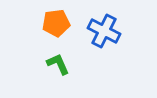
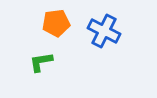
green L-shape: moved 17 px left, 2 px up; rotated 75 degrees counterclockwise
